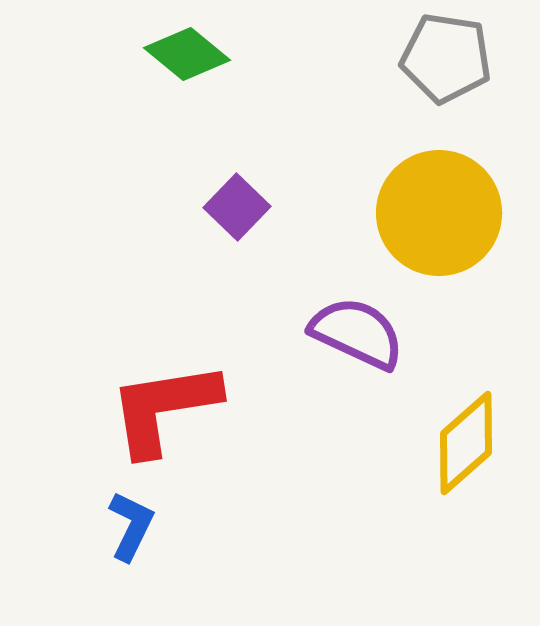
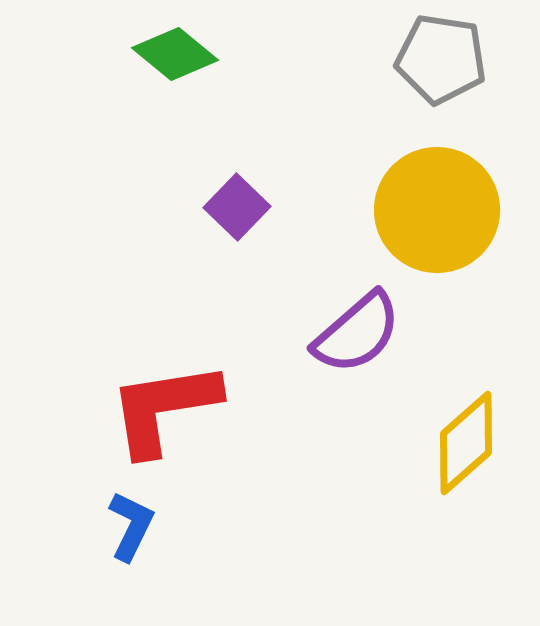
green diamond: moved 12 px left
gray pentagon: moved 5 px left, 1 px down
yellow circle: moved 2 px left, 3 px up
purple semicircle: rotated 114 degrees clockwise
